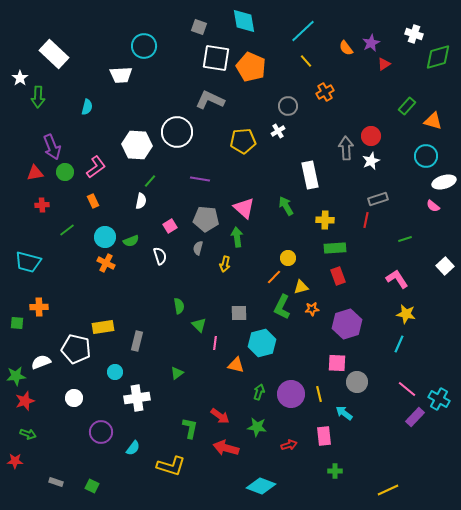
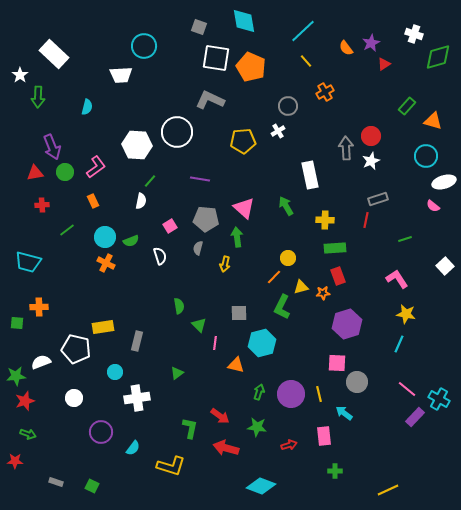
white star at (20, 78): moved 3 px up
orange star at (312, 309): moved 11 px right, 16 px up
